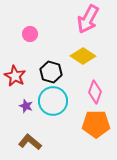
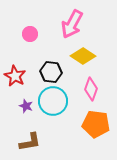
pink arrow: moved 16 px left, 5 px down
black hexagon: rotated 10 degrees counterclockwise
pink diamond: moved 4 px left, 3 px up
orange pentagon: rotated 8 degrees clockwise
brown L-shape: rotated 130 degrees clockwise
